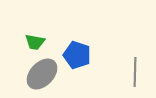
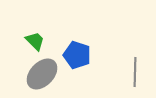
green trapezoid: moved 1 px up; rotated 145 degrees counterclockwise
